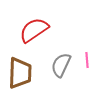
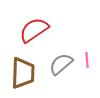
gray semicircle: moved 1 px up; rotated 25 degrees clockwise
brown trapezoid: moved 3 px right
